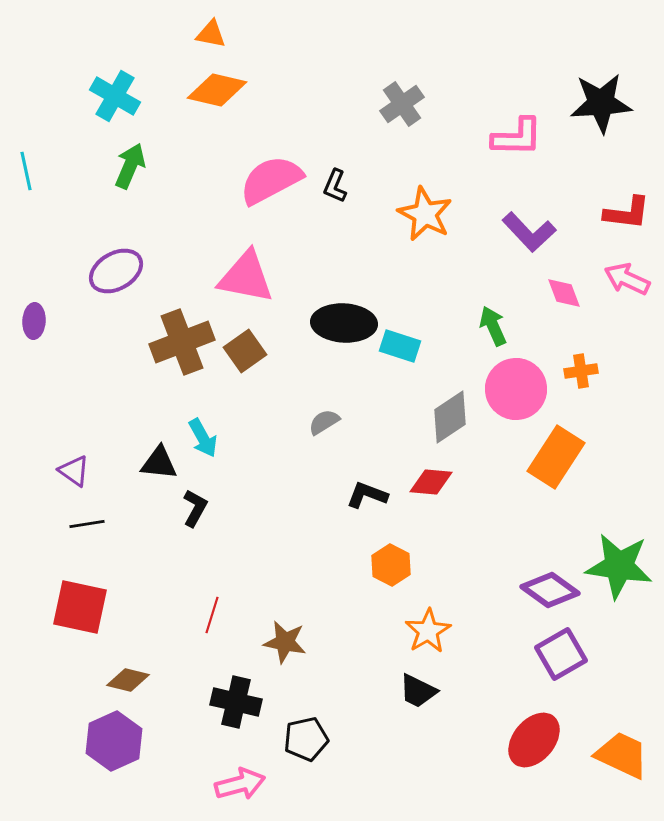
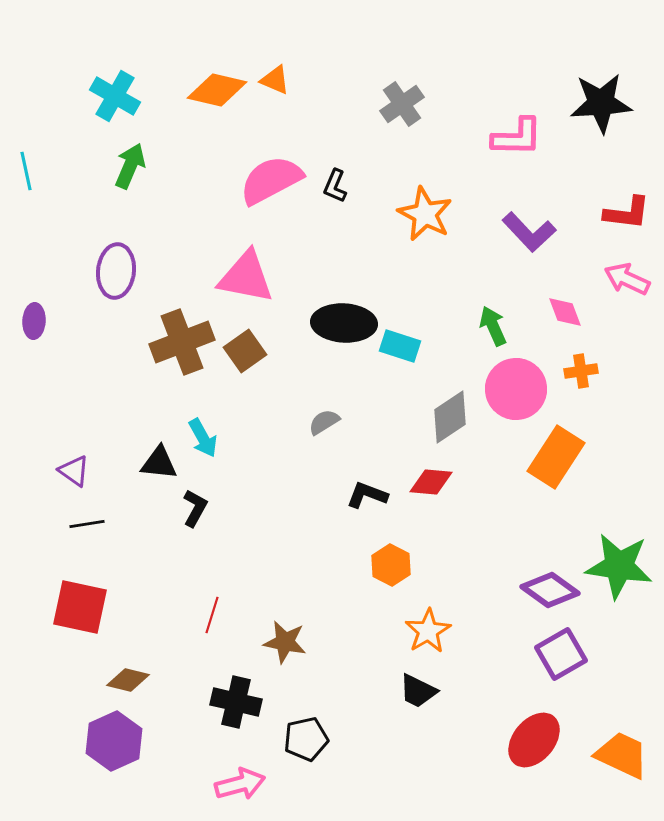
orange triangle at (211, 34): moved 64 px right, 46 px down; rotated 12 degrees clockwise
purple ellipse at (116, 271): rotated 54 degrees counterclockwise
pink diamond at (564, 293): moved 1 px right, 19 px down
